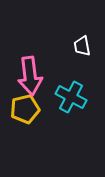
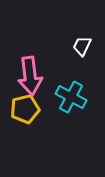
white trapezoid: rotated 35 degrees clockwise
